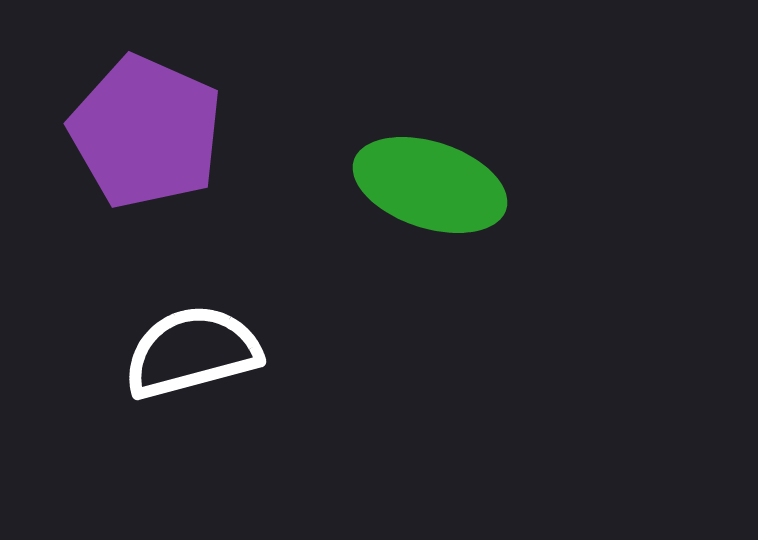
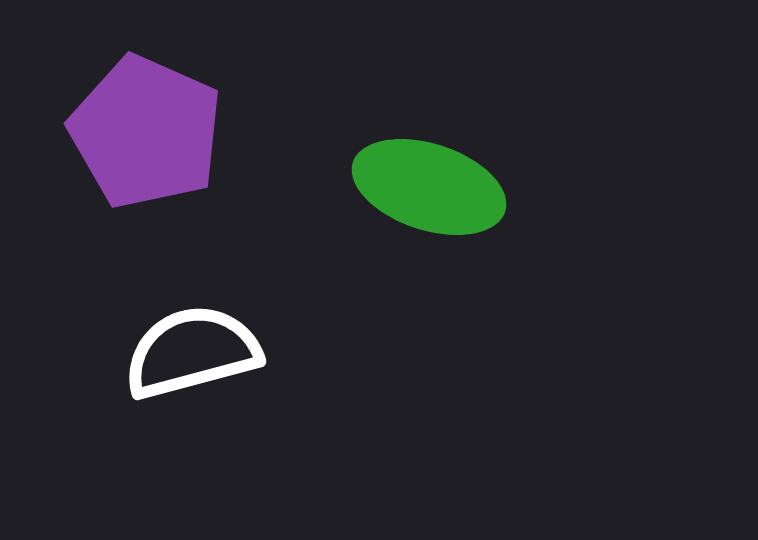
green ellipse: moved 1 px left, 2 px down
